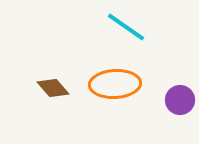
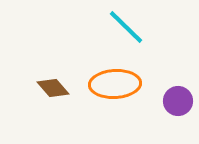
cyan line: rotated 9 degrees clockwise
purple circle: moved 2 px left, 1 px down
